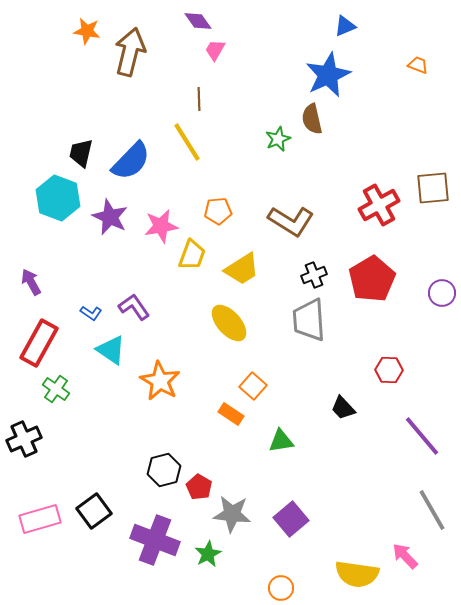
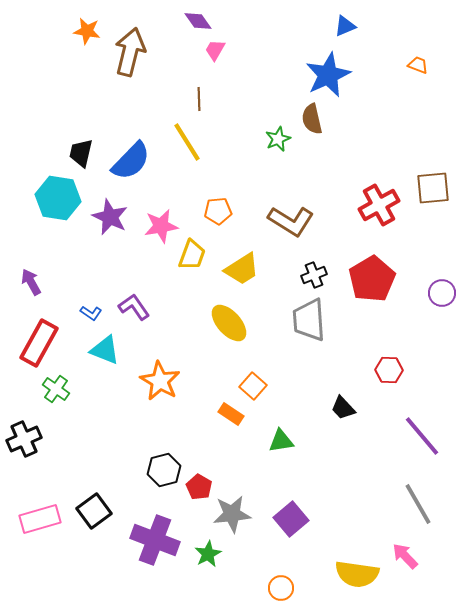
cyan hexagon at (58, 198): rotated 12 degrees counterclockwise
cyan triangle at (111, 350): moved 6 px left; rotated 12 degrees counterclockwise
gray line at (432, 510): moved 14 px left, 6 px up
gray star at (232, 514): rotated 12 degrees counterclockwise
